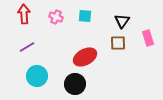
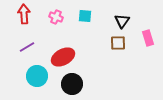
red ellipse: moved 22 px left
black circle: moved 3 px left
